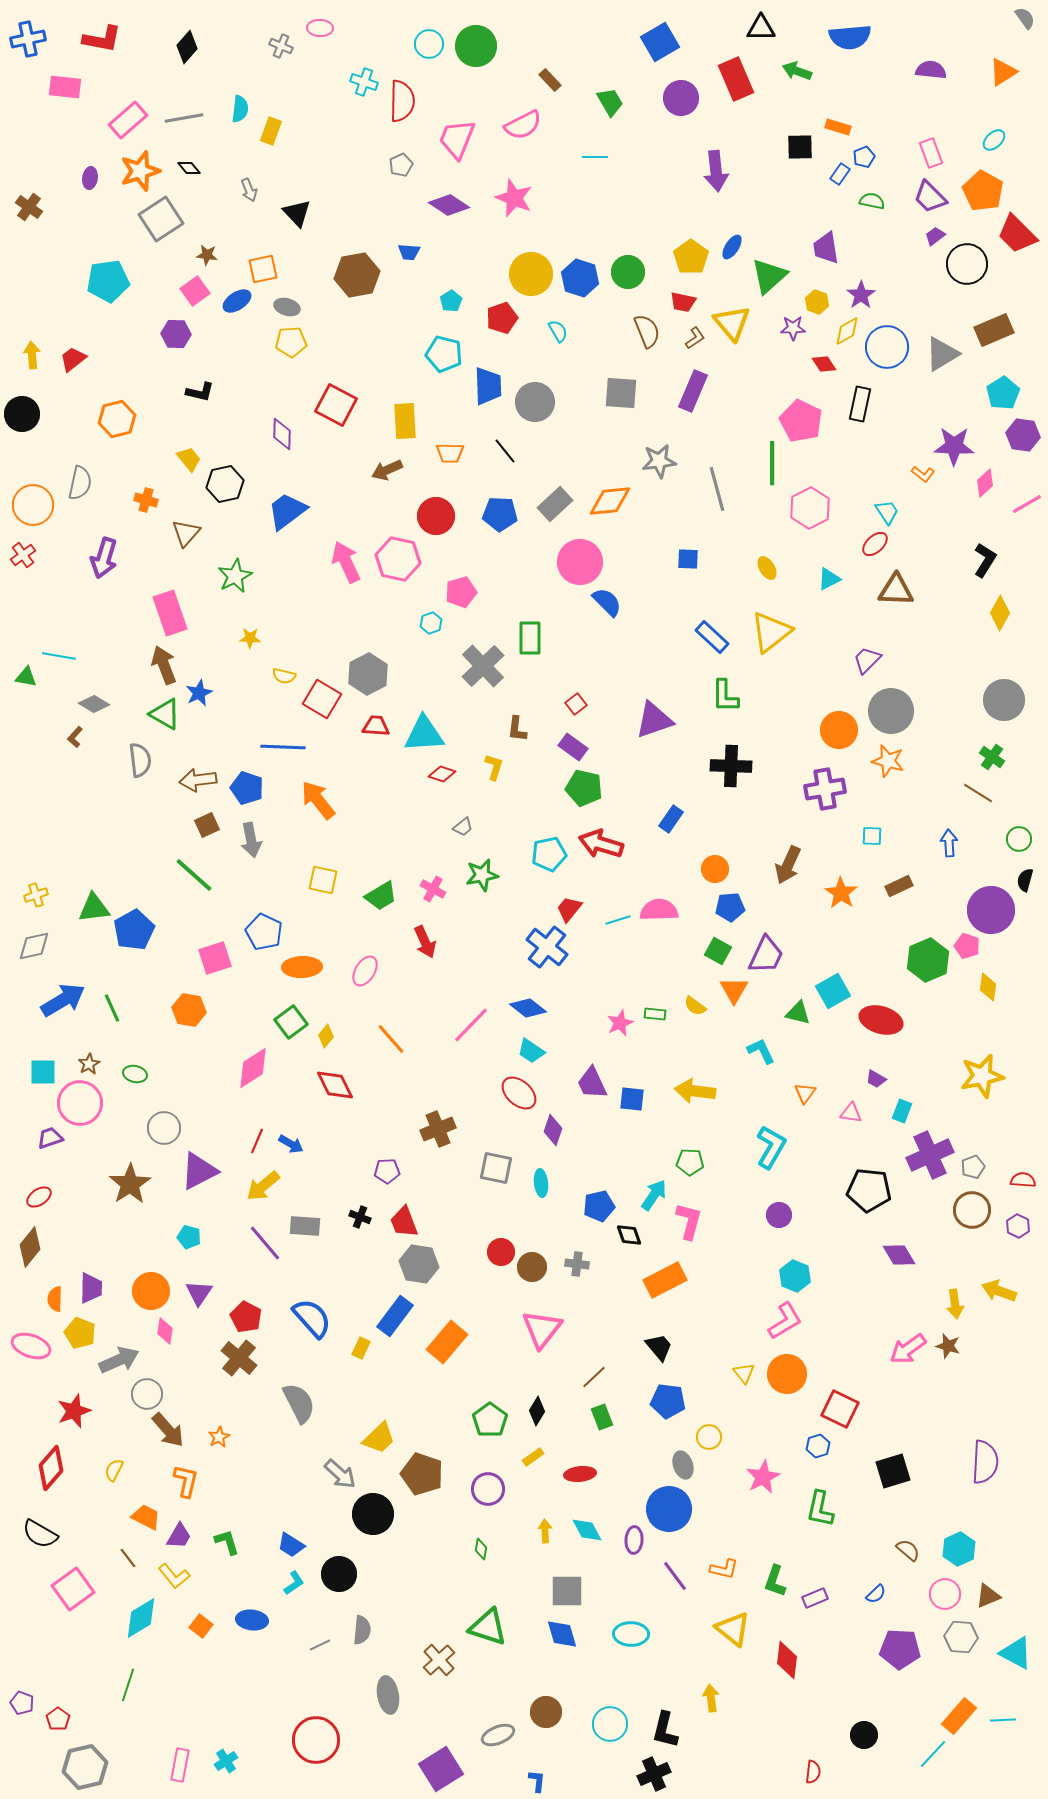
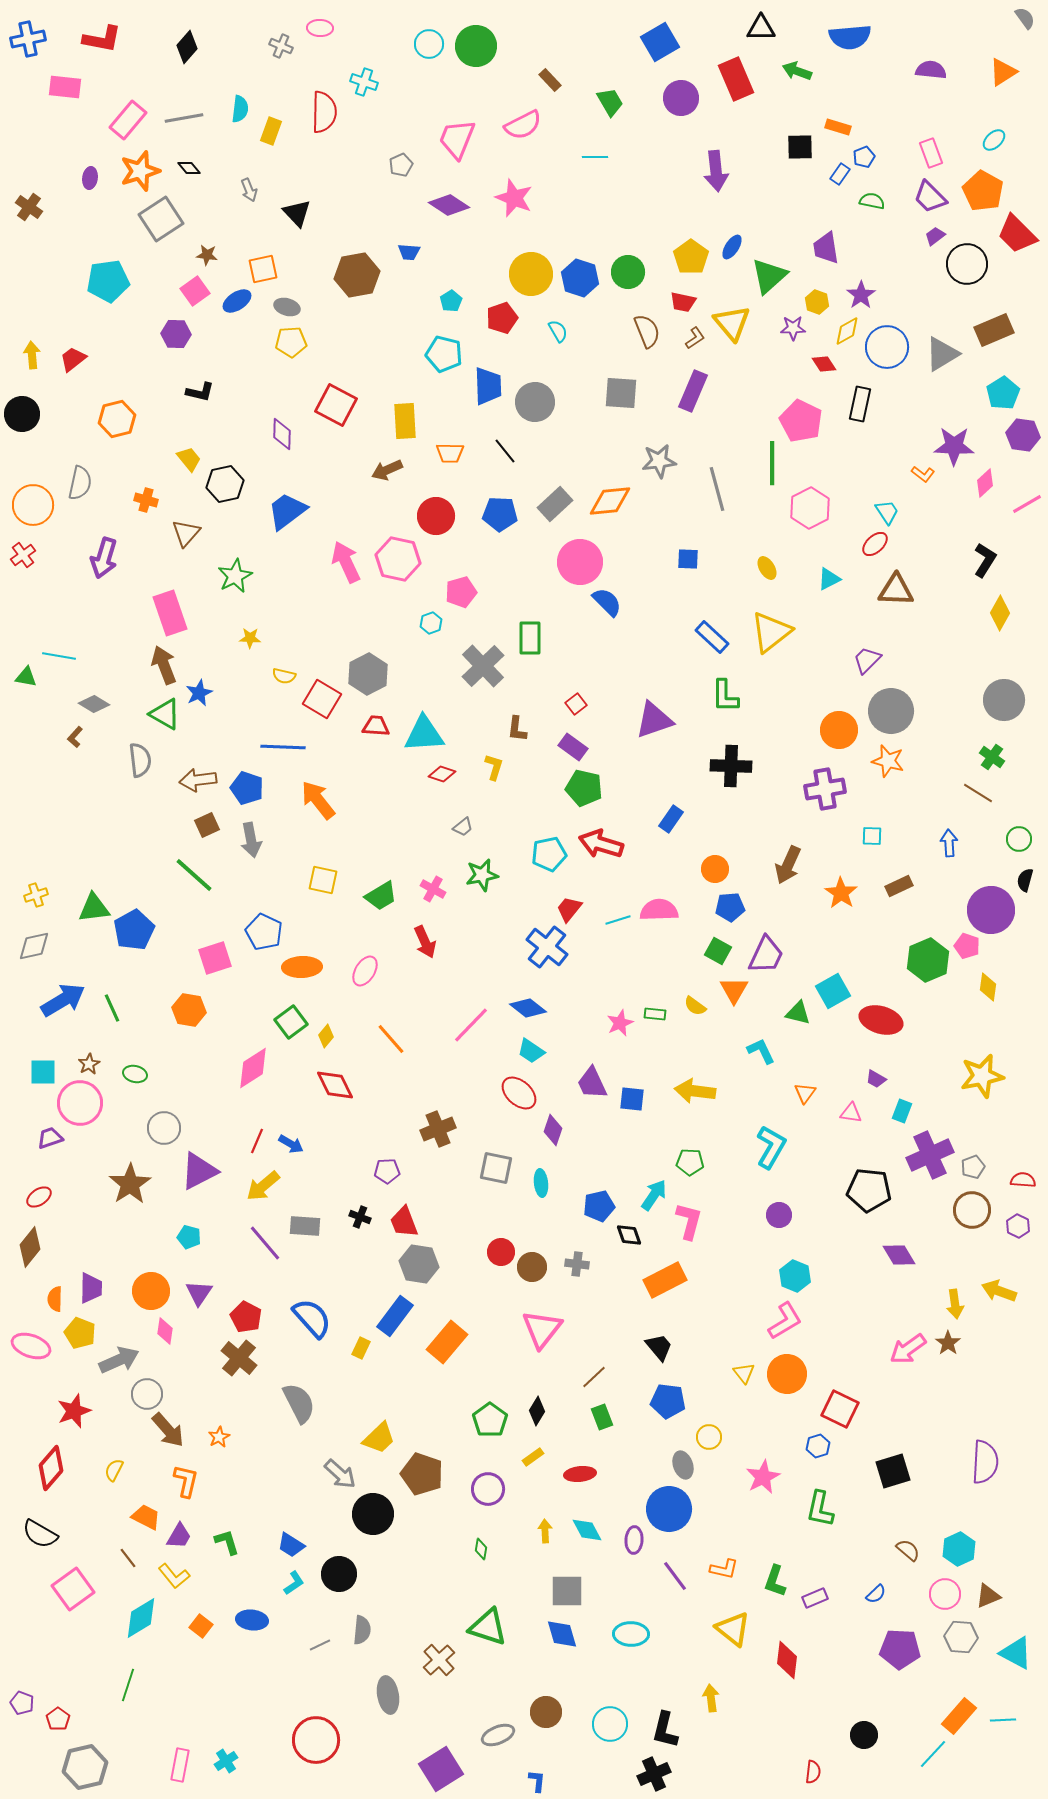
red semicircle at (402, 101): moved 78 px left, 11 px down
pink rectangle at (128, 120): rotated 9 degrees counterclockwise
brown star at (948, 1346): moved 3 px up; rotated 20 degrees clockwise
